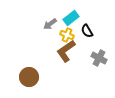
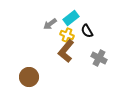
brown L-shape: rotated 15 degrees counterclockwise
